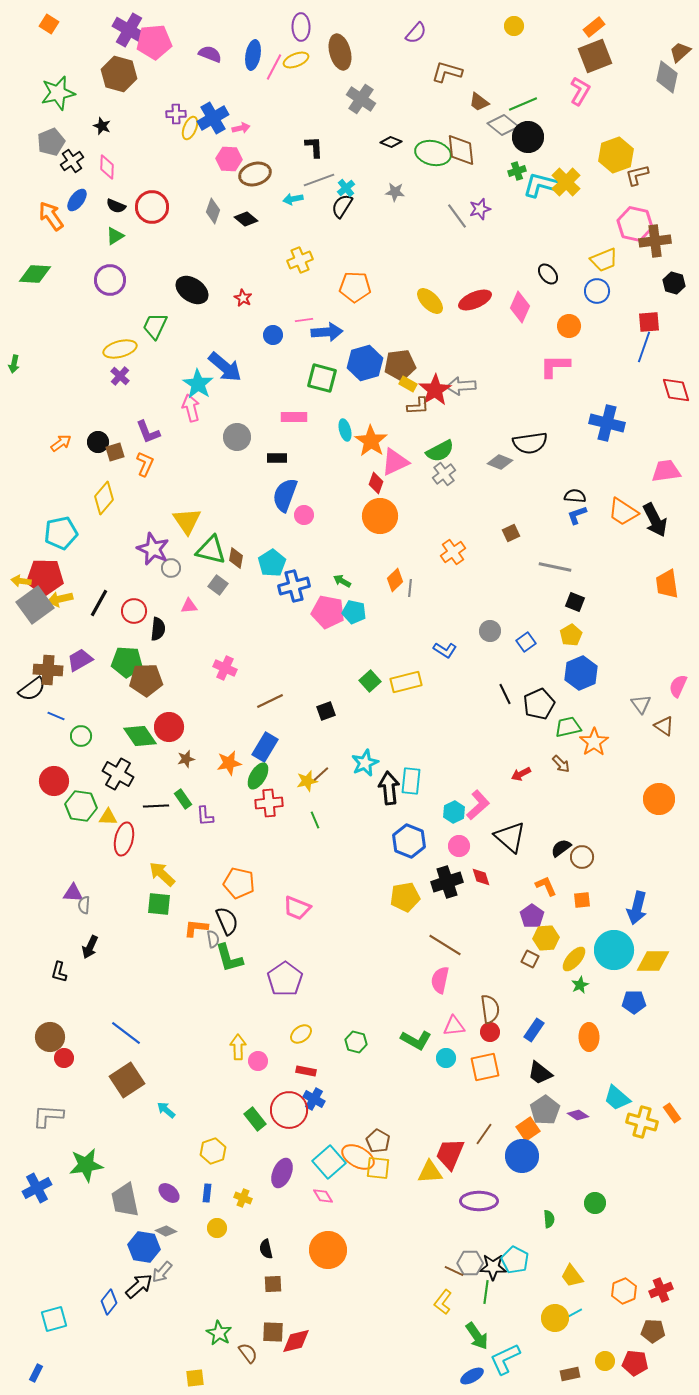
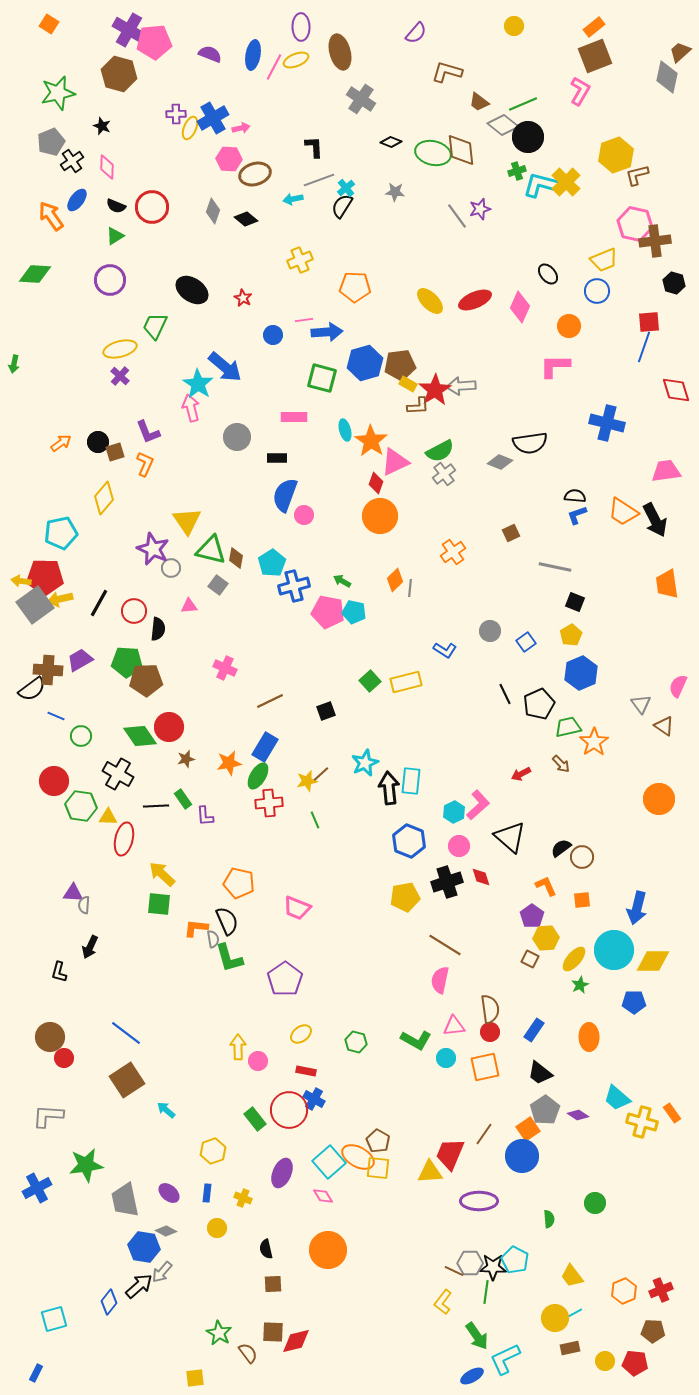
brown rectangle at (570, 1374): moved 26 px up
